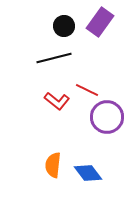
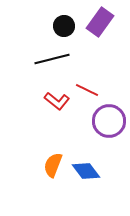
black line: moved 2 px left, 1 px down
purple circle: moved 2 px right, 4 px down
orange semicircle: rotated 15 degrees clockwise
blue diamond: moved 2 px left, 2 px up
